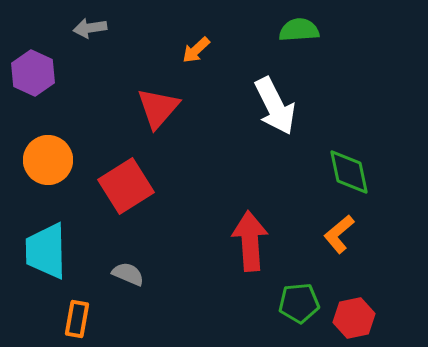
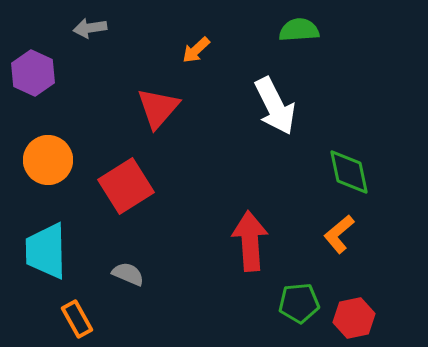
orange rectangle: rotated 39 degrees counterclockwise
